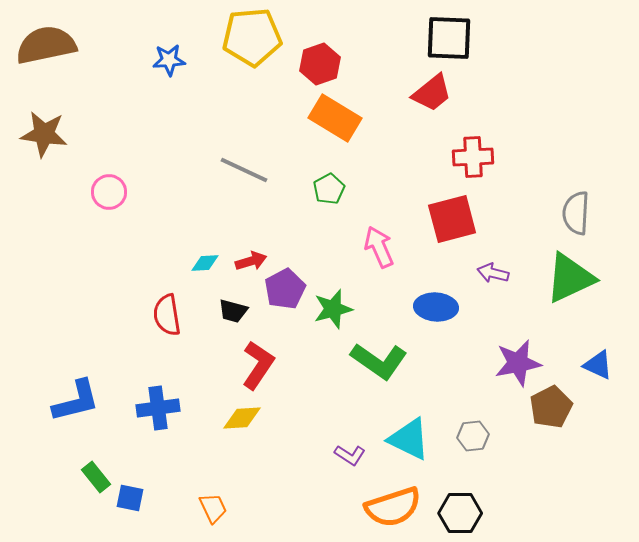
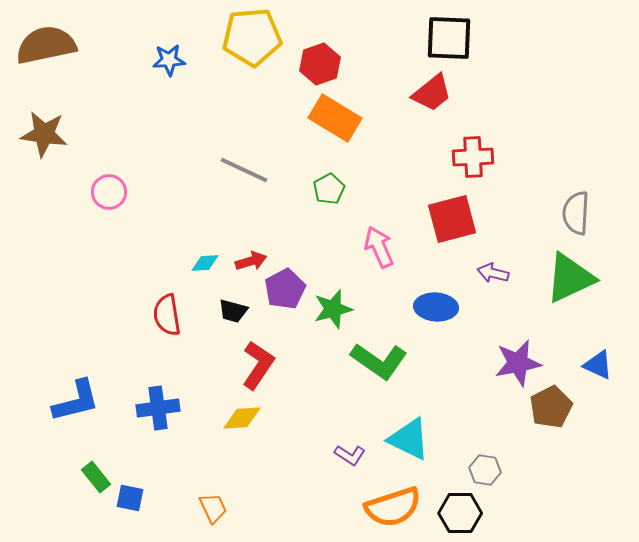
gray hexagon: moved 12 px right, 34 px down; rotated 16 degrees clockwise
